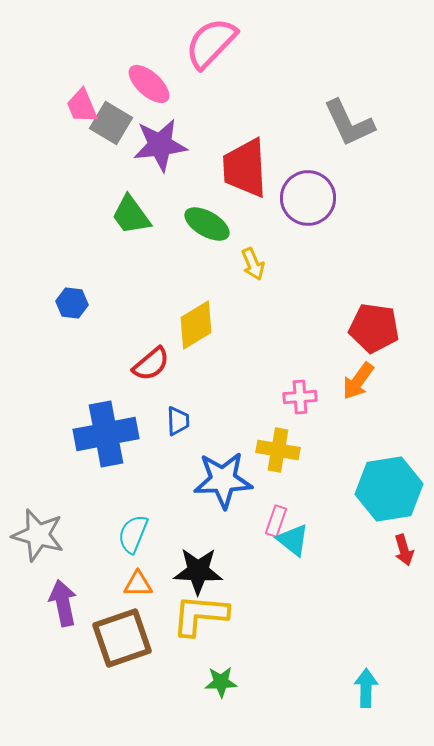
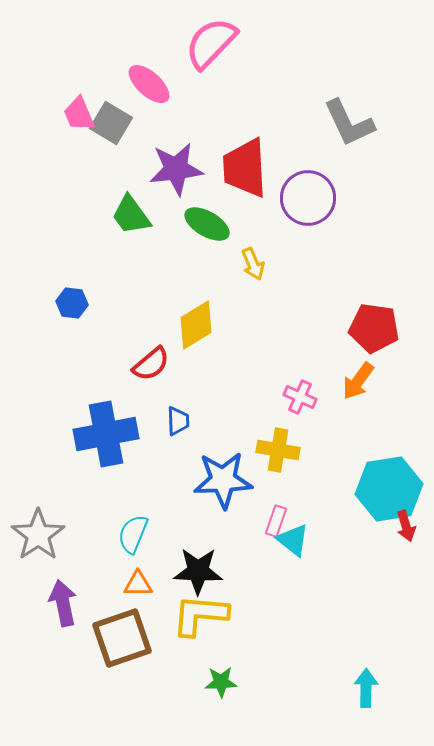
pink trapezoid: moved 3 px left, 8 px down
purple star: moved 16 px right, 24 px down
pink cross: rotated 28 degrees clockwise
gray star: rotated 22 degrees clockwise
red arrow: moved 2 px right, 24 px up
